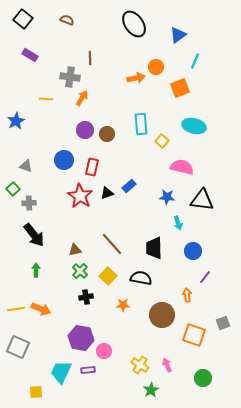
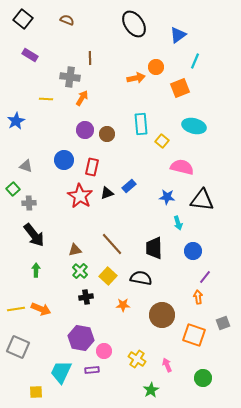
orange arrow at (187, 295): moved 11 px right, 2 px down
yellow cross at (140, 365): moved 3 px left, 6 px up
purple rectangle at (88, 370): moved 4 px right
